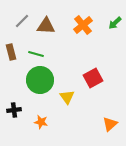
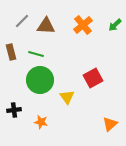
green arrow: moved 2 px down
